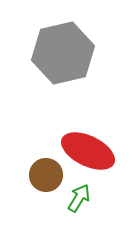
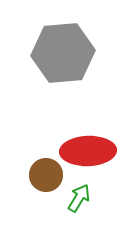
gray hexagon: rotated 8 degrees clockwise
red ellipse: rotated 28 degrees counterclockwise
